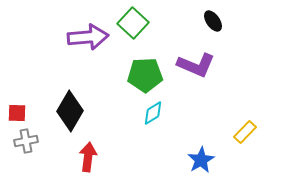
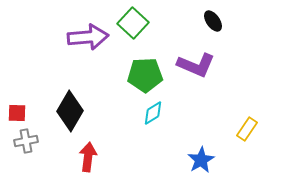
yellow rectangle: moved 2 px right, 3 px up; rotated 10 degrees counterclockwise
